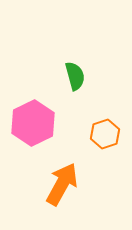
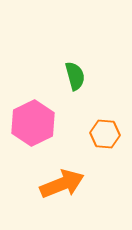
orange hexagon: rotated 24 degrees clockwise
orange arrow: rotated 39 degrees clockwise
